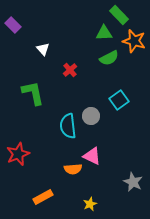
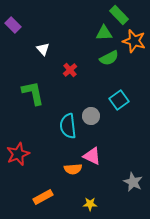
yellow star: rotated 24 degrees clockwise
